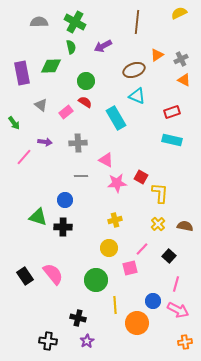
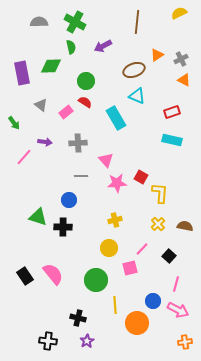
pink triangle at (106, 160): rotated 21 degrees clockwise
blue circle at (65, 200): moved 4 px right
